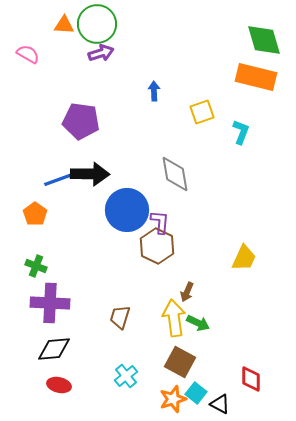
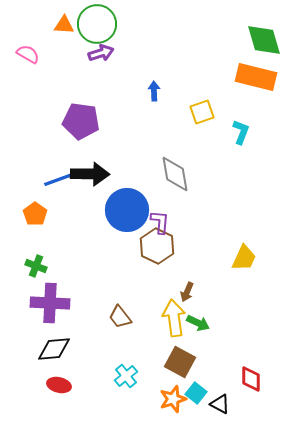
brown trapezoid: rotated 55 degrees counterclockwise
